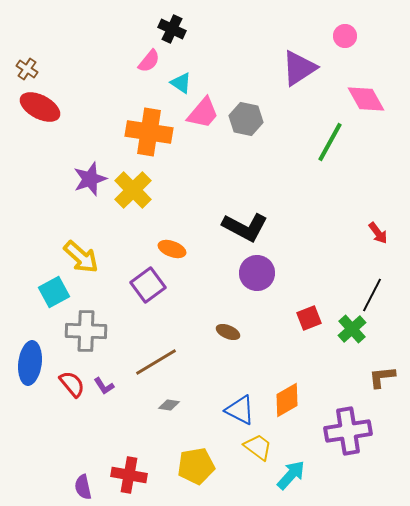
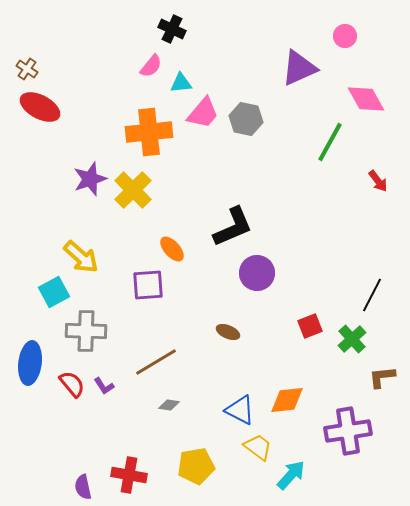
pink semicircle: moved 2 px right, 5 px down
purple triangle: rotated 9 degrees clockwise
cyan triangle: rotated 40 degrees counterclockwise
orange cross: rotated 15 degrees counterclockwise
black L-shape: moved 12 px left; rotated 51 degrees counterclockwise
red arrow: moved 52 px up
orange ellipse: rotated 28 degrees clockwise
purple square: rotated 32 degrees clockwise
red square: moved 1 px right, 8 px down
green cross: moved 10 px down
orange diamond: rotated 24 degrees clockwise
